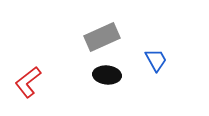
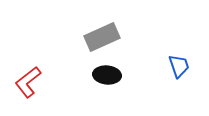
blue trapezoid: moved 23 px right, 6 px down; rotated 10 degrees clockwise
